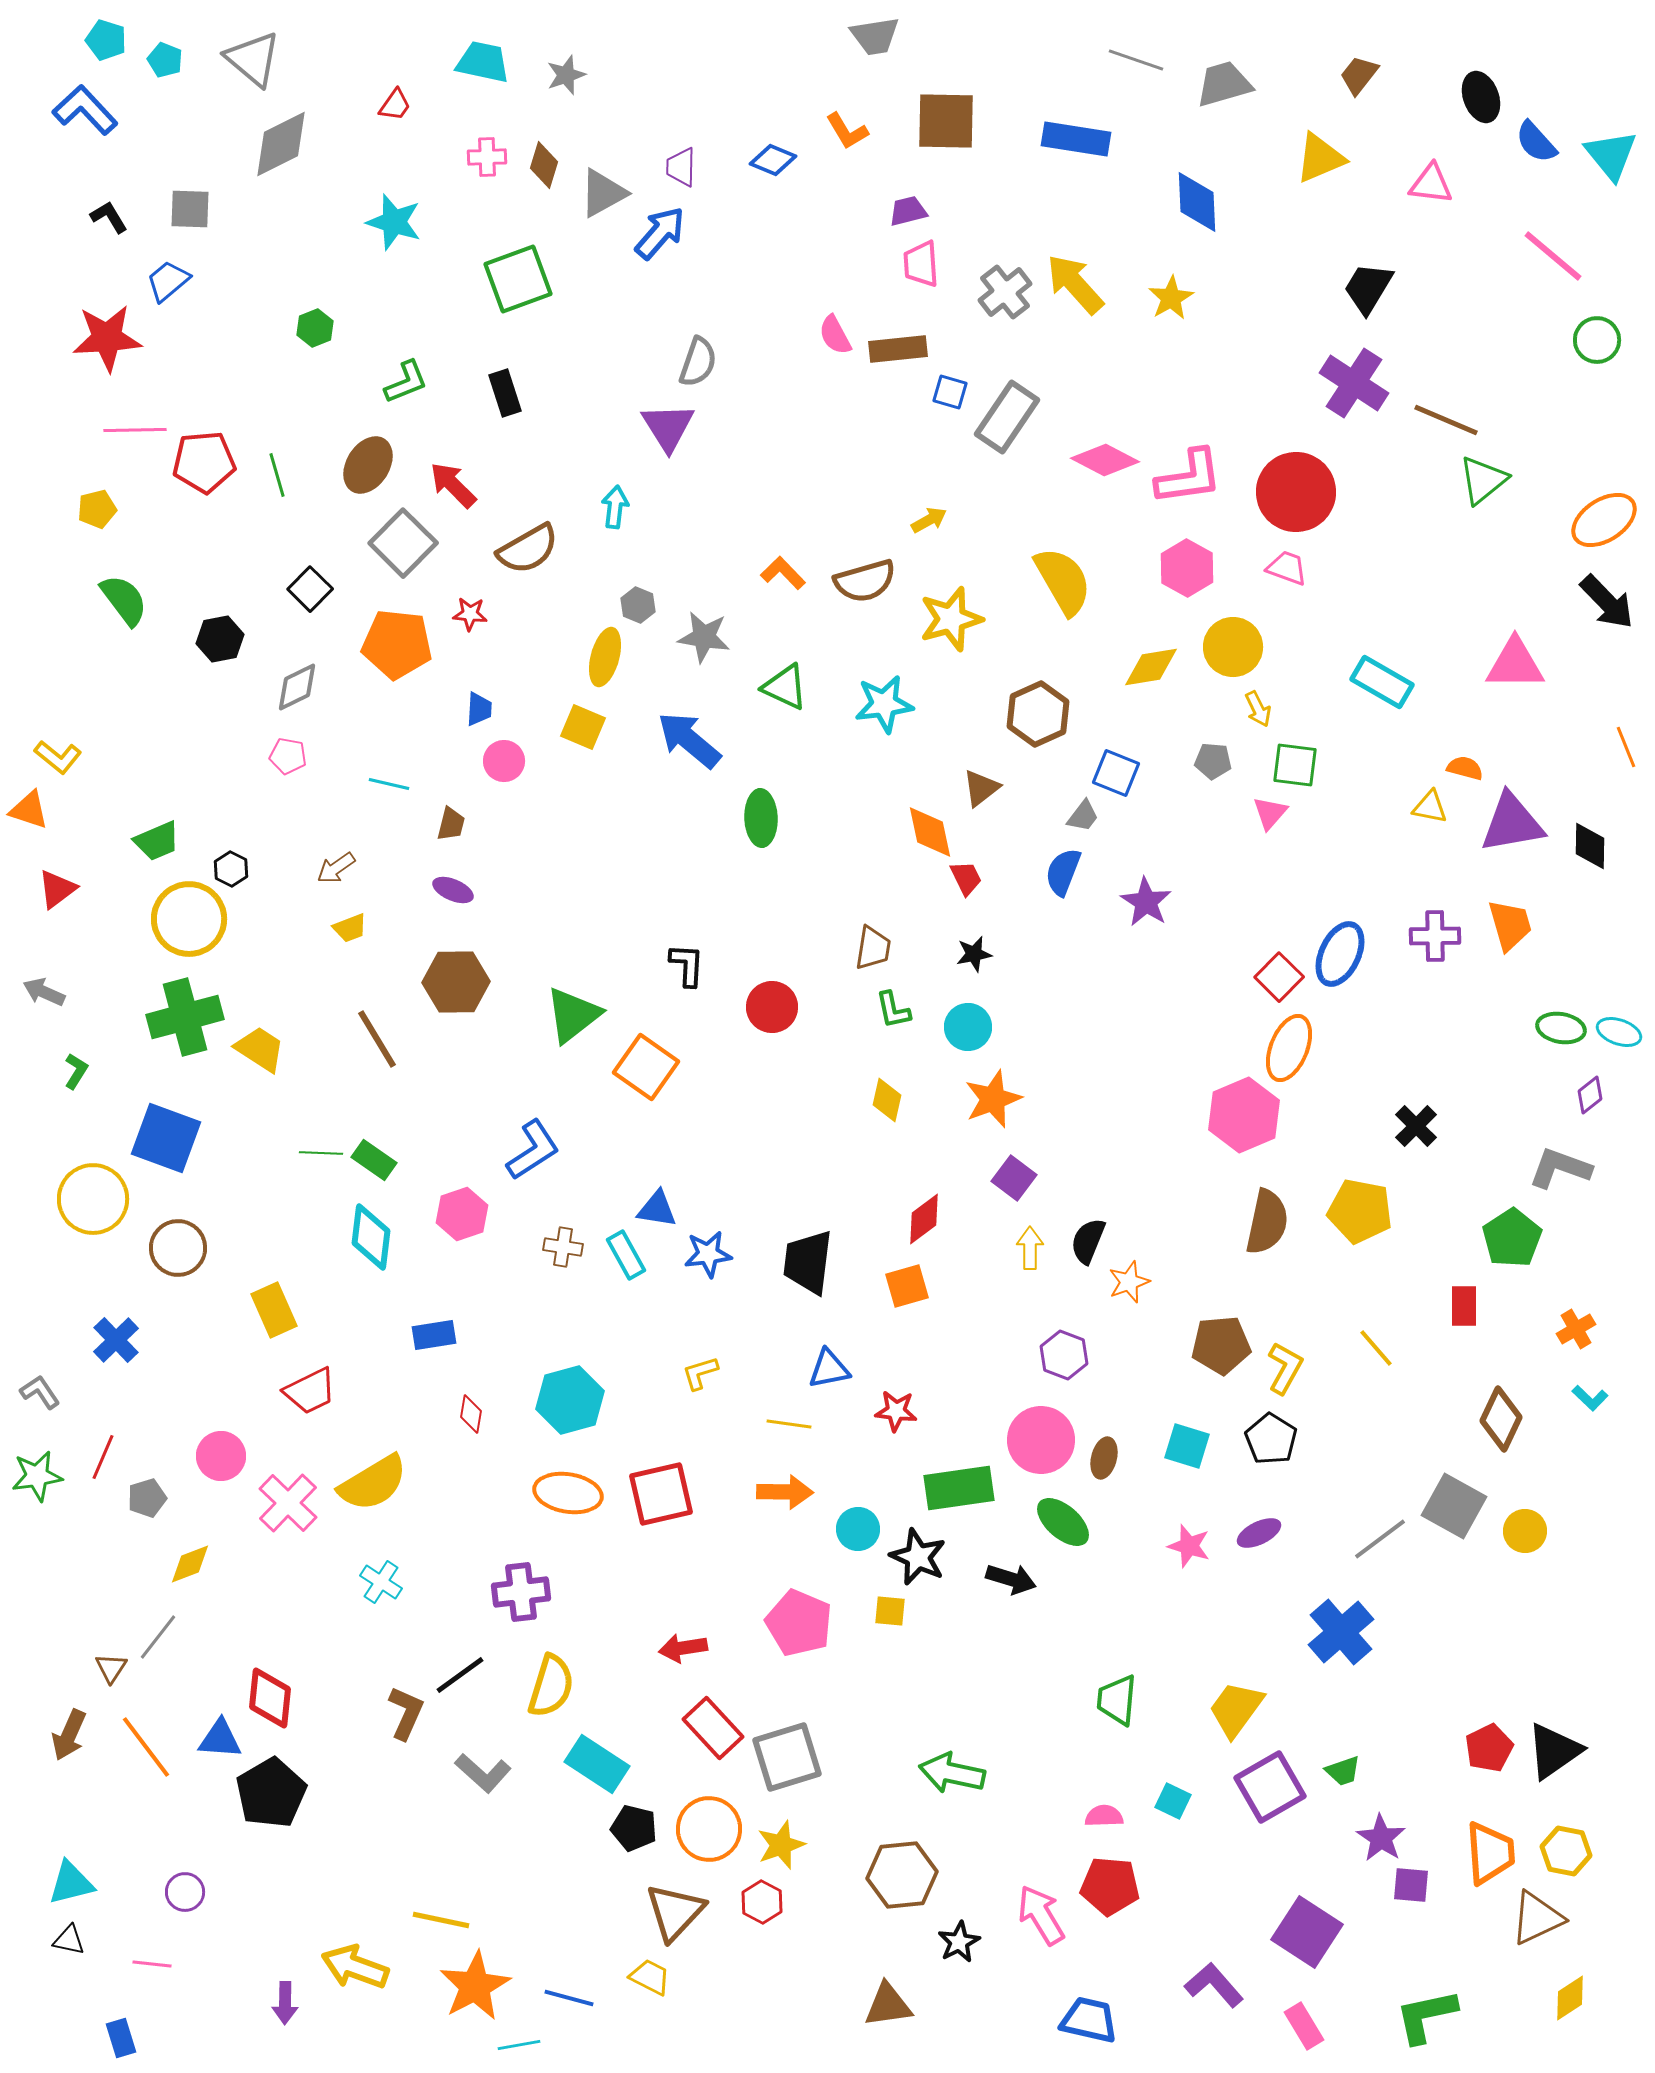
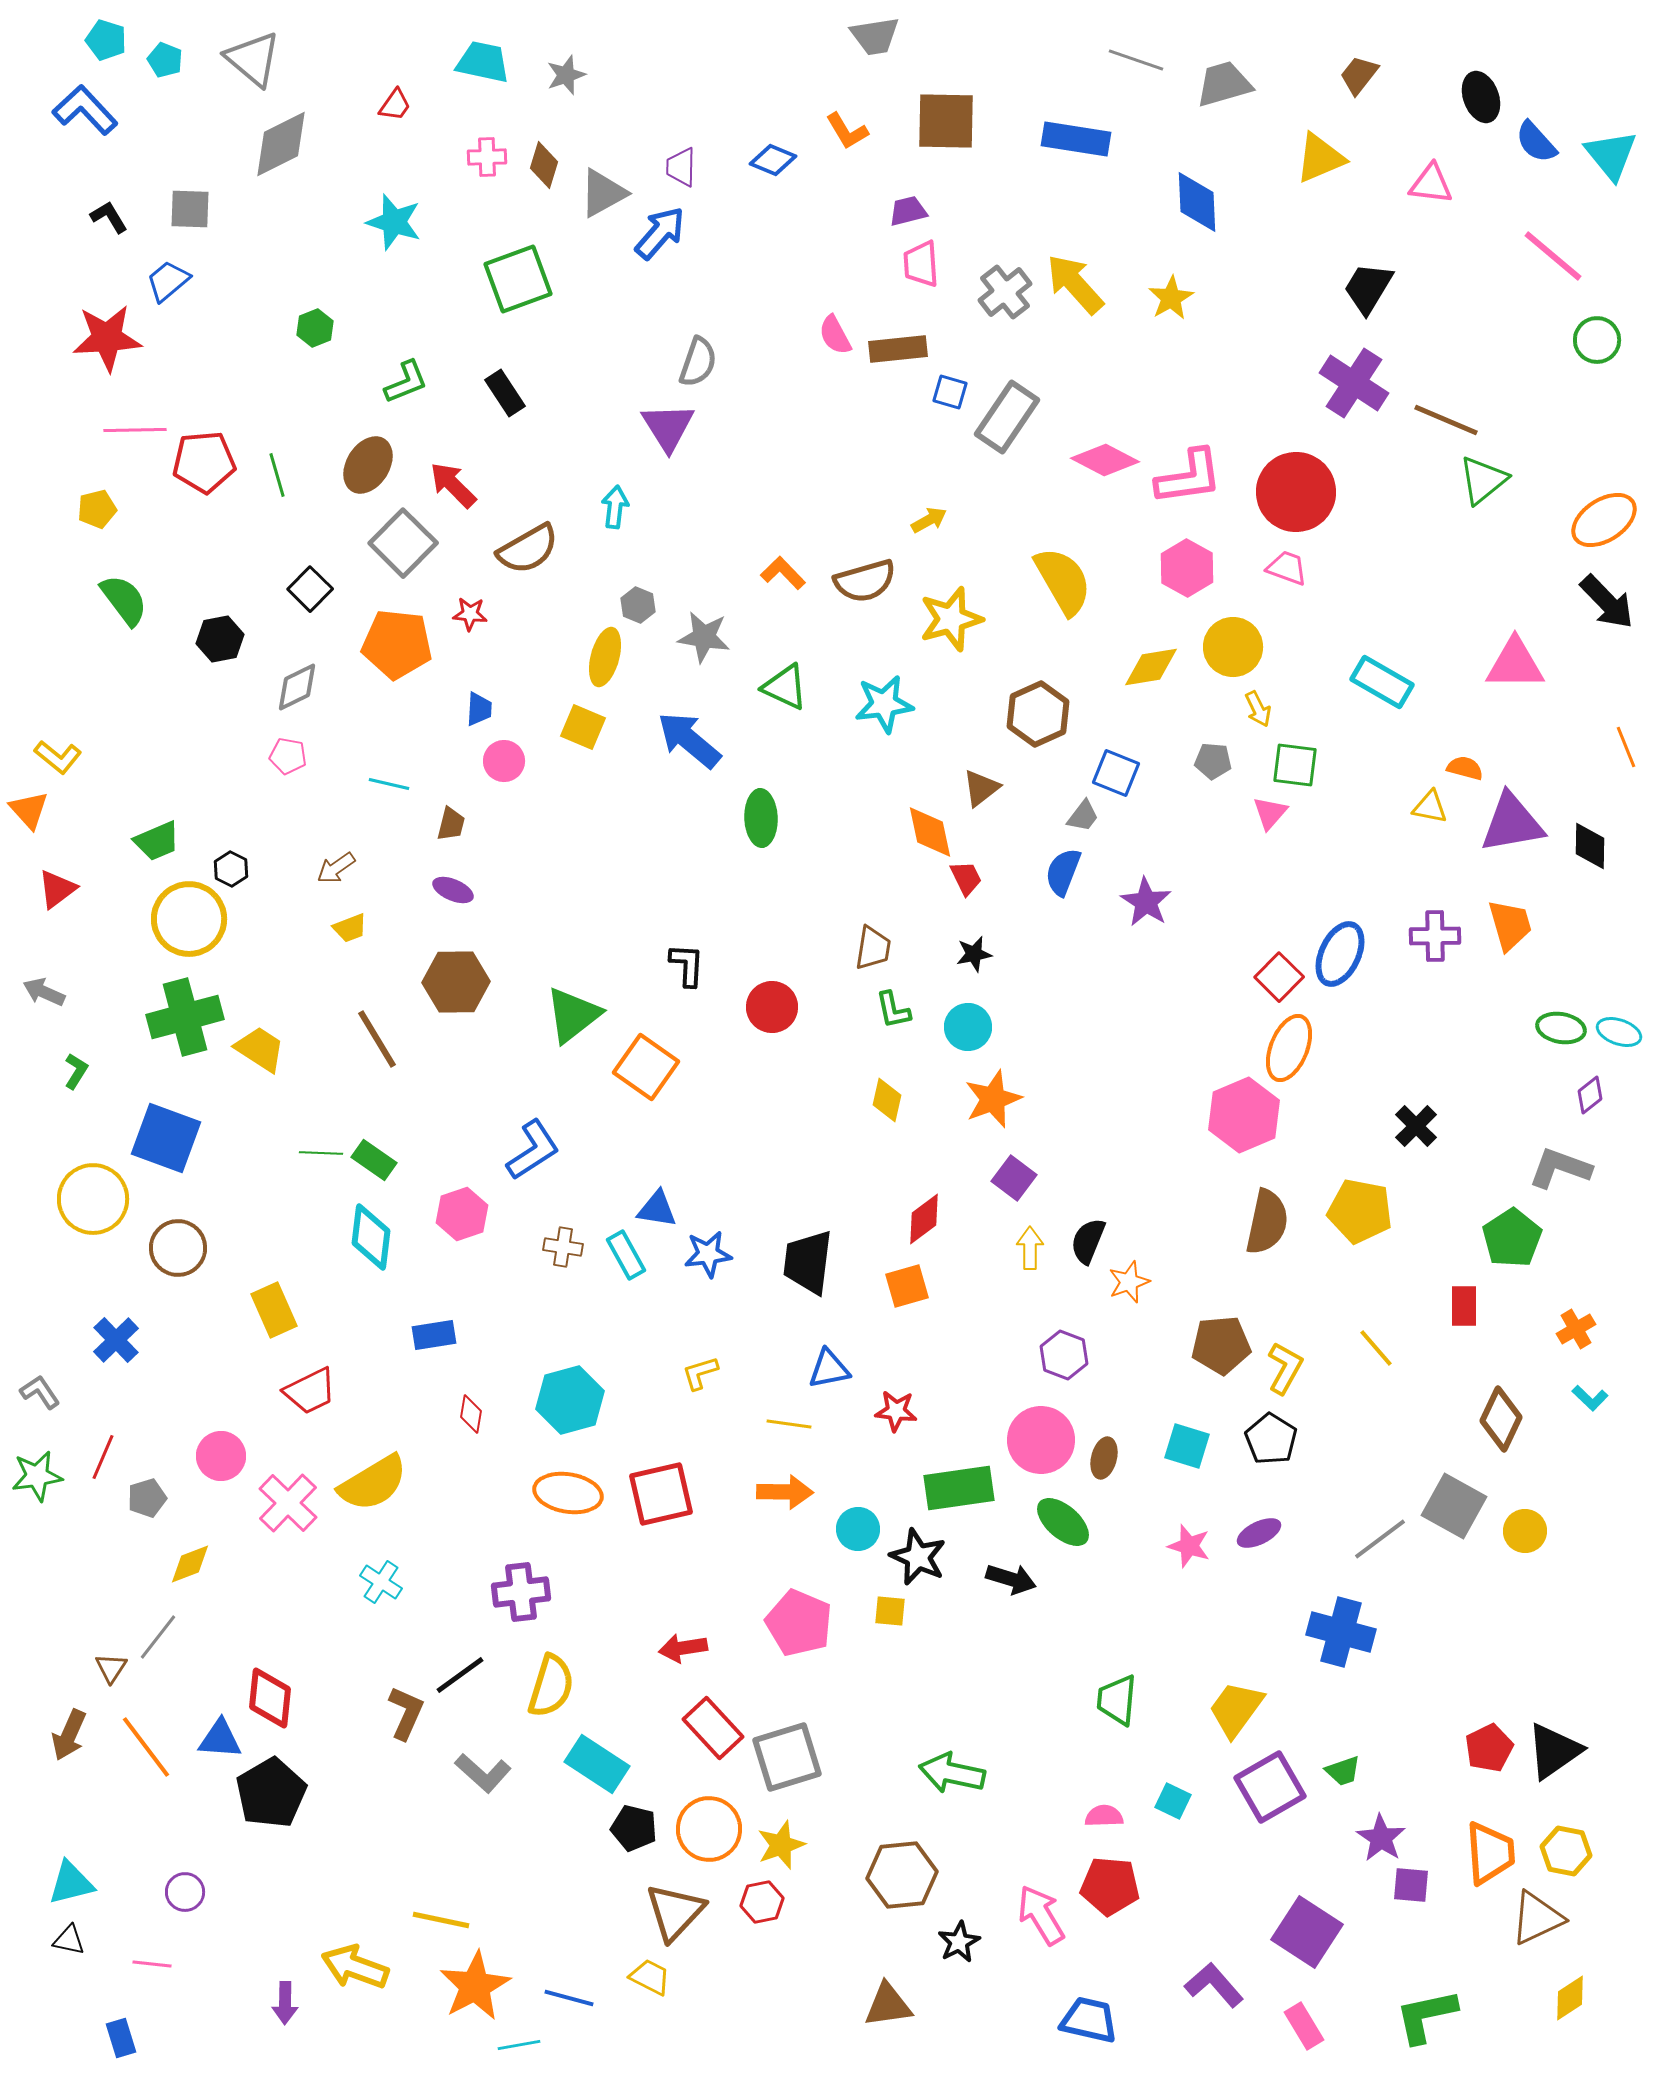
black rectangle at (505, 393): rotated 15 degrees counterclockwise
orange triangle at (29, 810): rotated 30 degrees clockwise
blue cross at (1341, 1632): rotated 34 degrees counterclockwise
red hexagon at (762, 1902): rotated 21 degrees clockwise
